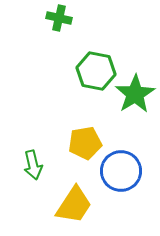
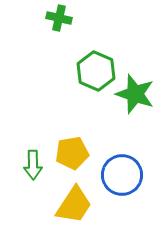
green hexagon: rotated 12 degrees clockwise
green star: rotated 21 degrees counterclockwise
yellow pentagon: moved 13 px left, 10 px down
green arrow: rotated 12 degrees clockwise
blue circle: moved 1 px right, 4 px down
